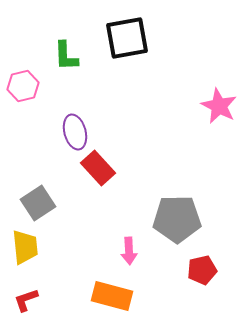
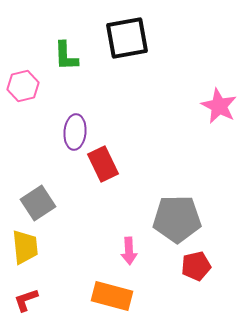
purple ellipse: rotated 20 degrees clockwise
red rectangle: moved 5 px right, 4 px up; rotated 16 degrees clockwise
red pentagon: moved 6 px left, 4 px up
